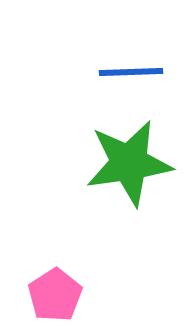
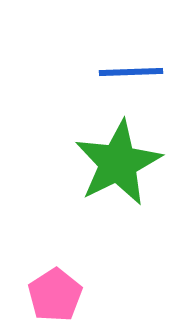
green star: moved 11 px left; rotated 18 degrees counterclockwise
